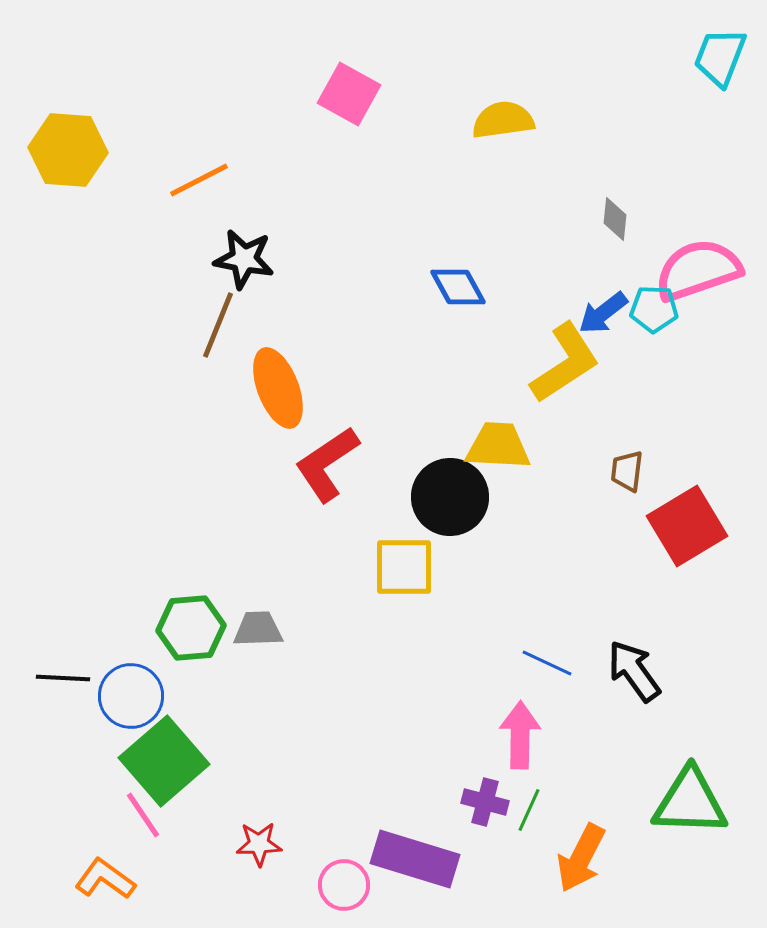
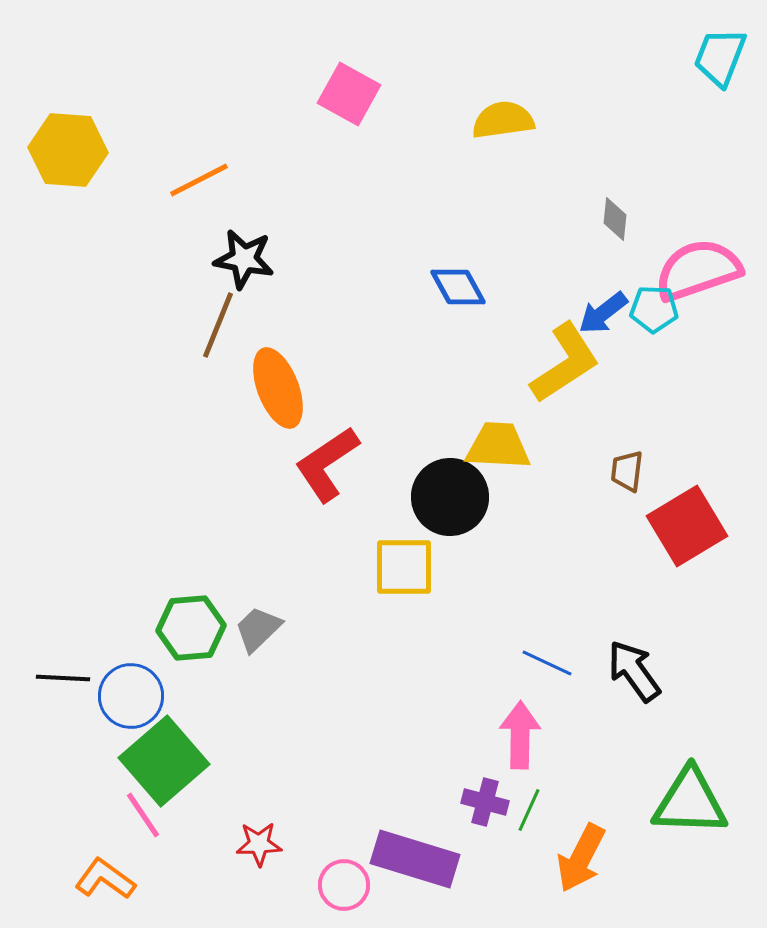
gray trapezoid: rotated 42 degrees counterclockwise
